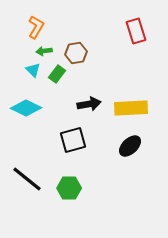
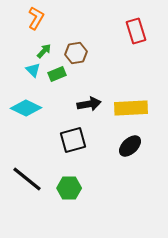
orange L-shape: moved 9 px up
green arrow: rotated 140 degrees clockwise
green rectangle: rotated 30 degrees clockwise
